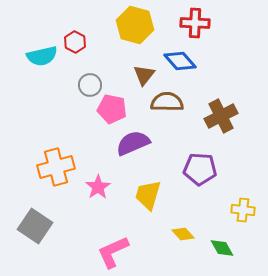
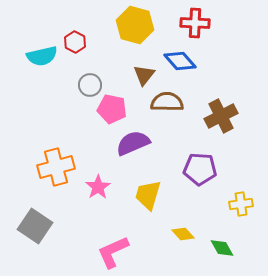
yellow cross: moved 2 px left, 6 px up; rotated 15 degrees counterclockwise
